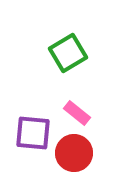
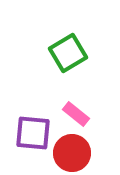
pink rectangle: moved 1 px left, 1 px down
red circle: moved 2 px left
